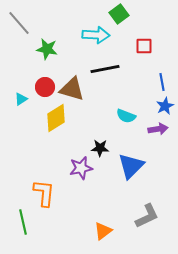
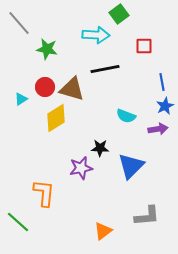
gray L-shape: rotated 20 degrees clockwise
green line: moved 5 px left; rotated 35 degrees counterclockwise
